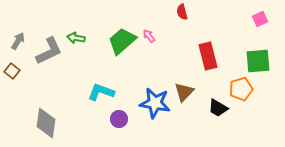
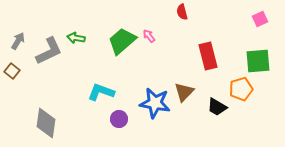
black trapezoid: moved 1 px left, 1 px up
